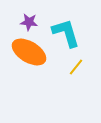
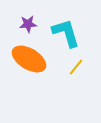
purple star: moved 1 px left, 2 px down; rotated 12 degrees counterclockwise
orange ellipse: moved 7 px down
